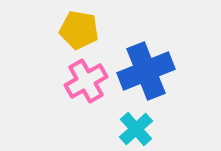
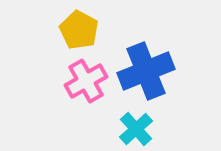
yellow pentagon: rotated 18 degrees clockwise
